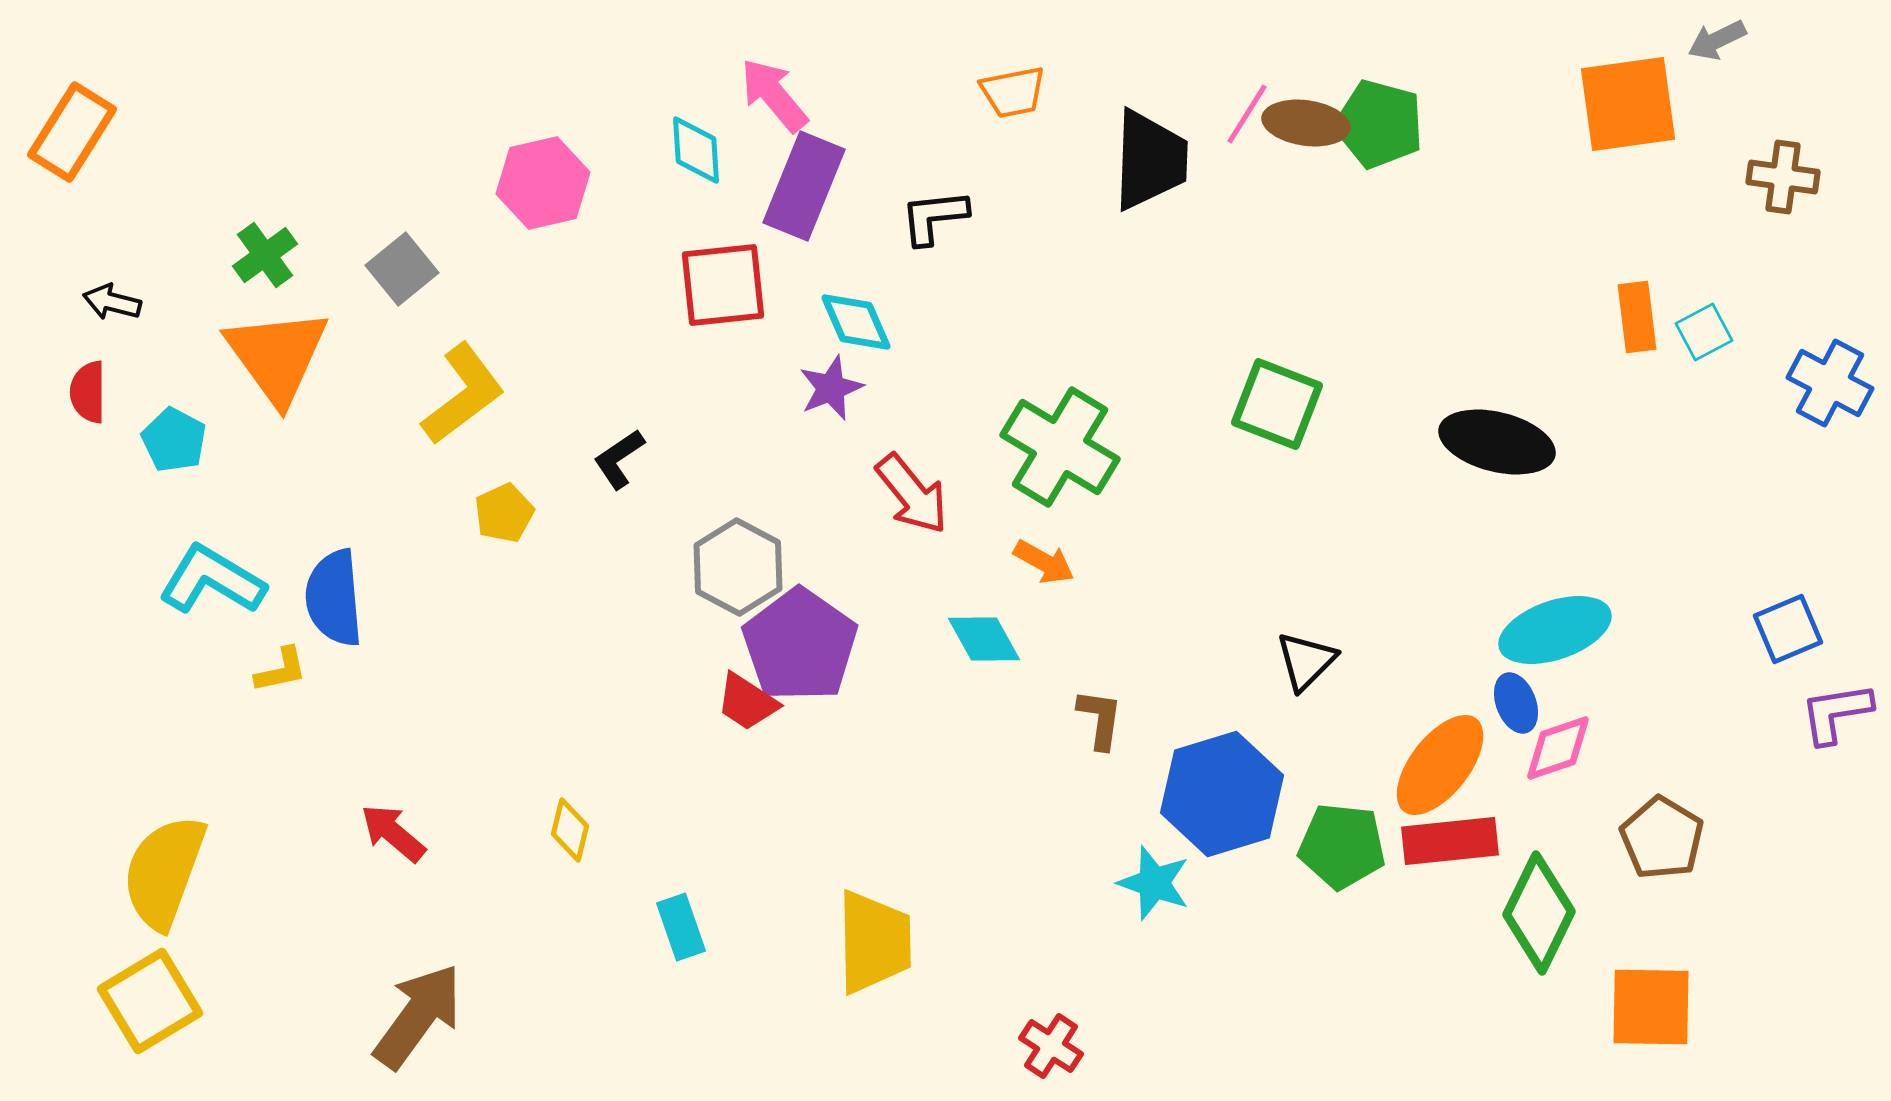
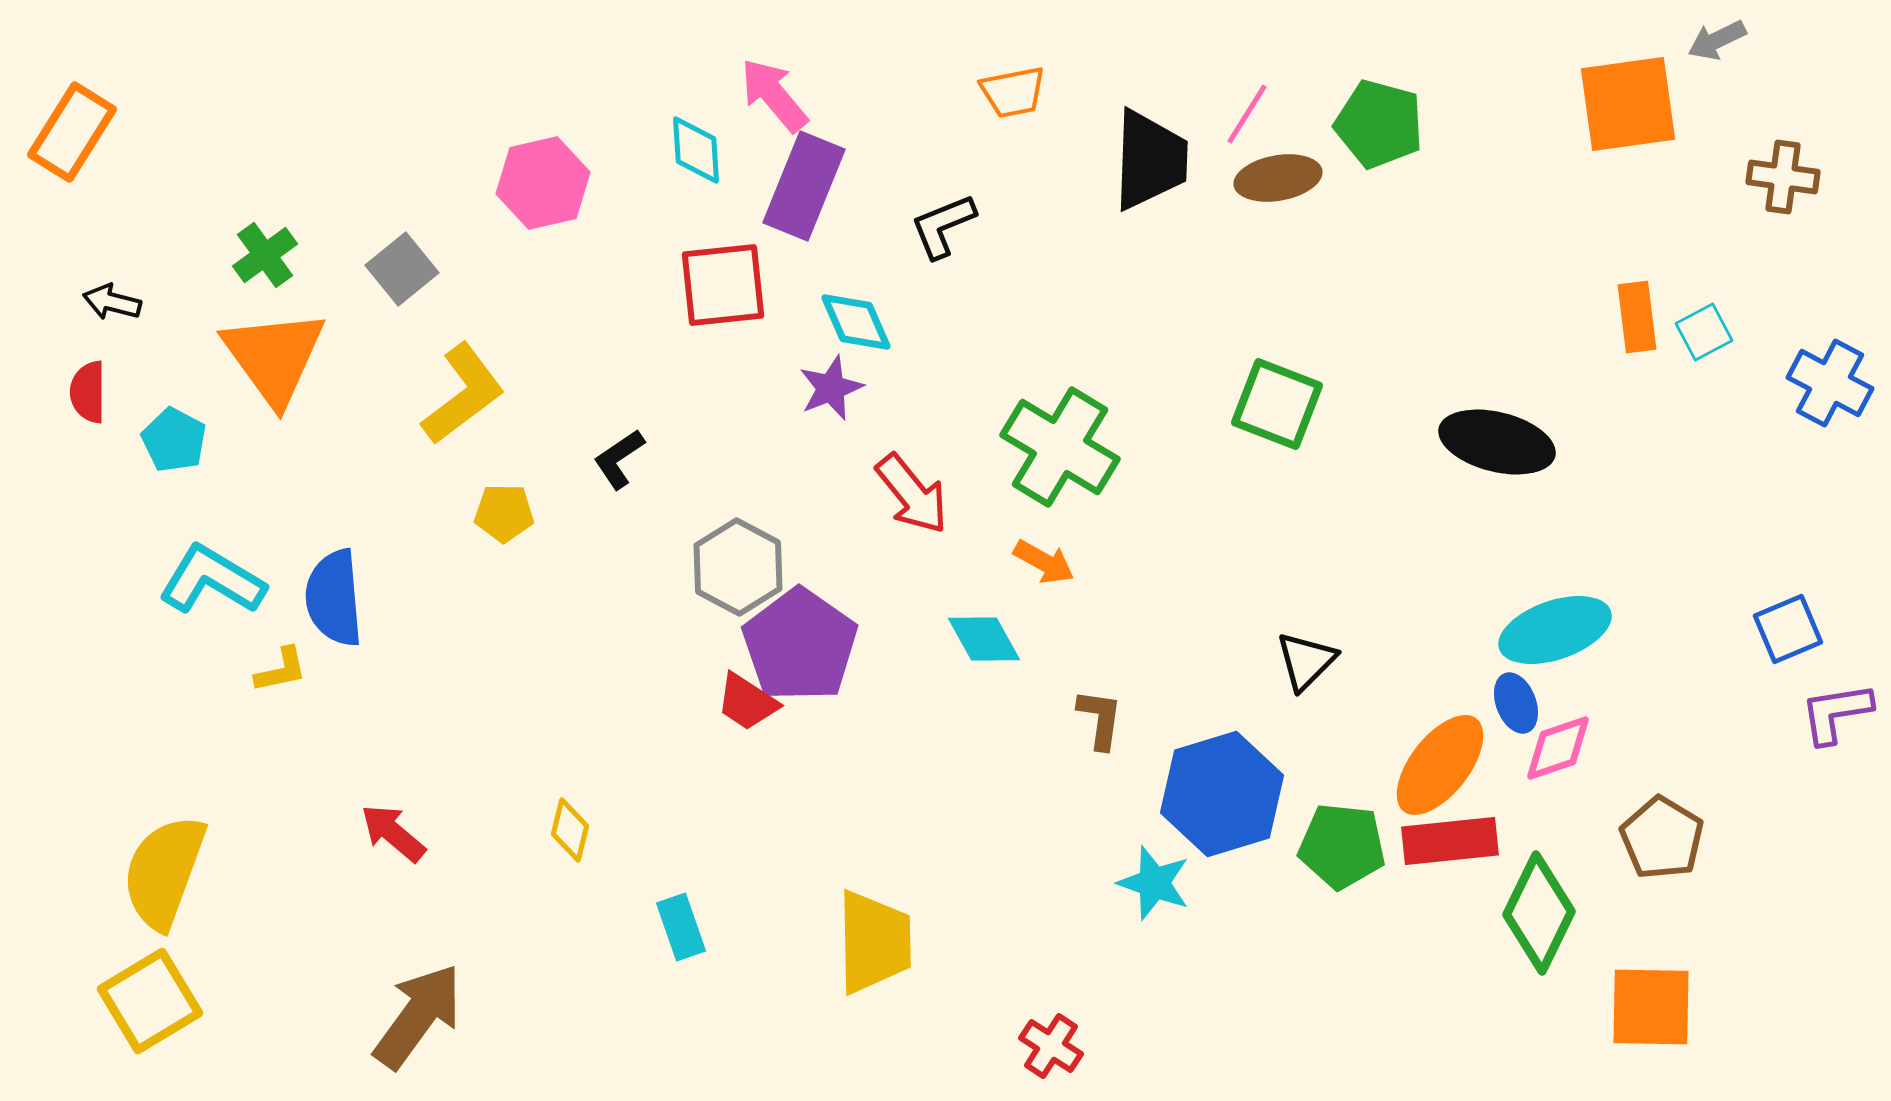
brown ellipse at (1306, 123): moved 28 px left, 55 px down; rotated 18 degrees counterclockwise
black L-shape at (934, 217): moved 9 px right, 9 px down; rotated 16 degrees counterclockwise
orange triangle at (277, 356): moved 3 px left, 1 px down
yellow pentagon at (504, 513): rotated 26 degrees clockwise
